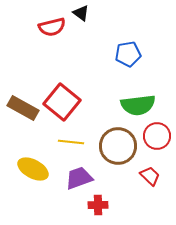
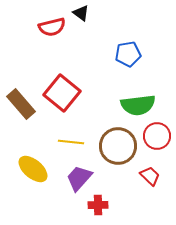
red square: moved 9 px up
brown rectangle: moved 2 px left, 4 px up; rotated 20 degrees clockwise
yellow ellipse: rotated 12 degrees clockwise
purple trapezoid: rotated 28 degrees counterclockwise
